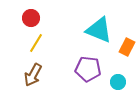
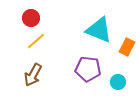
yellow line: moved 2 px up; rotated 18 degrees clockwise
